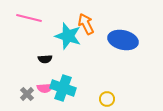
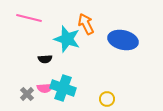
cyan star: moved 1 px left, 3 px down
